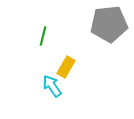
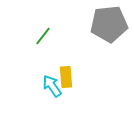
green line: rotated 24 degrees clockwise
yellow rectangle: moved 10 px down; rotated 35 degrees counterclockwise
